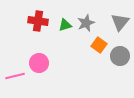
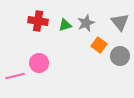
gray triangle: rotated 18 degrees counterclockwise
